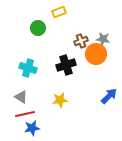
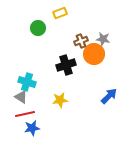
yellow rectangle: moved 1 px right, 1 px down
orange circle: moved 2 px left
cyan cross: moved 1 px left, 14 px down
